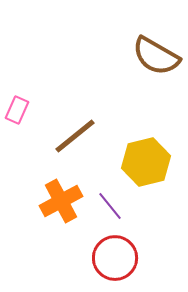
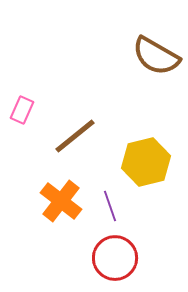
pink rectangle: moved 5 px right
orange cross: rotated 24 degrees counterclockwise
purple line: rotated 20 degrees clockwise
